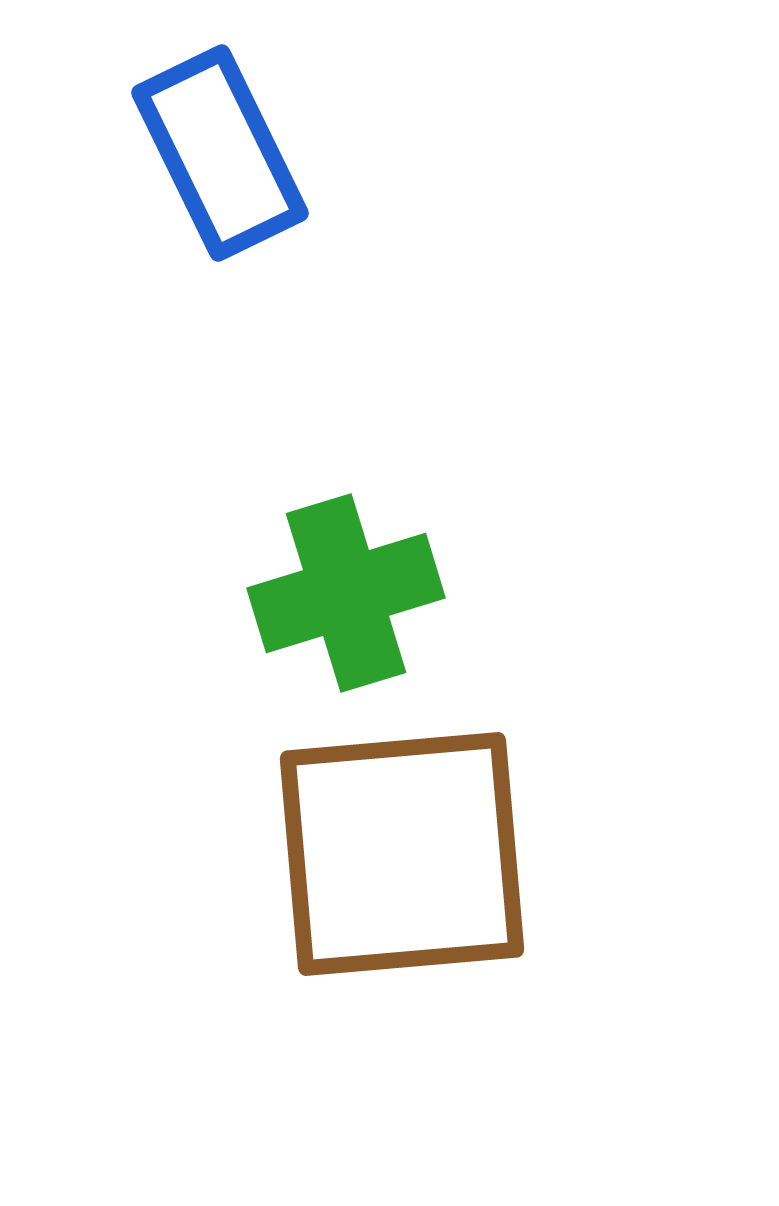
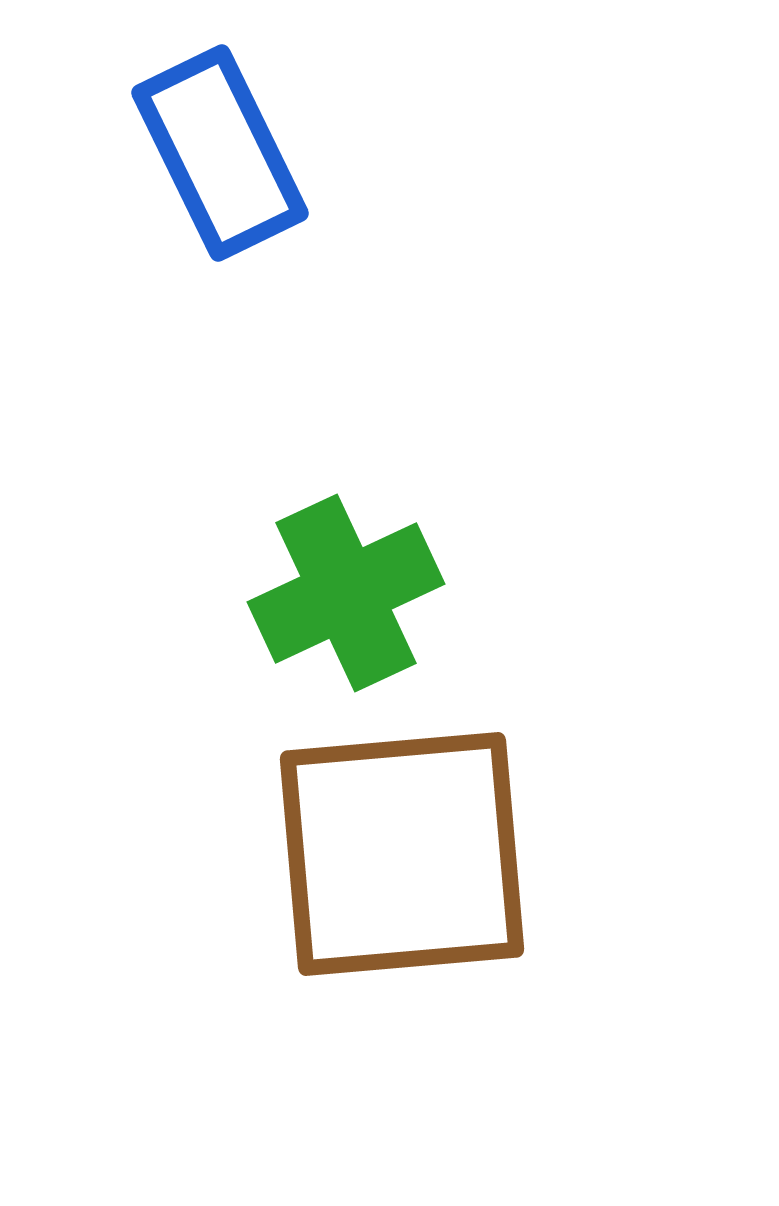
green cross: rotated 8 degrees counterclockwise
